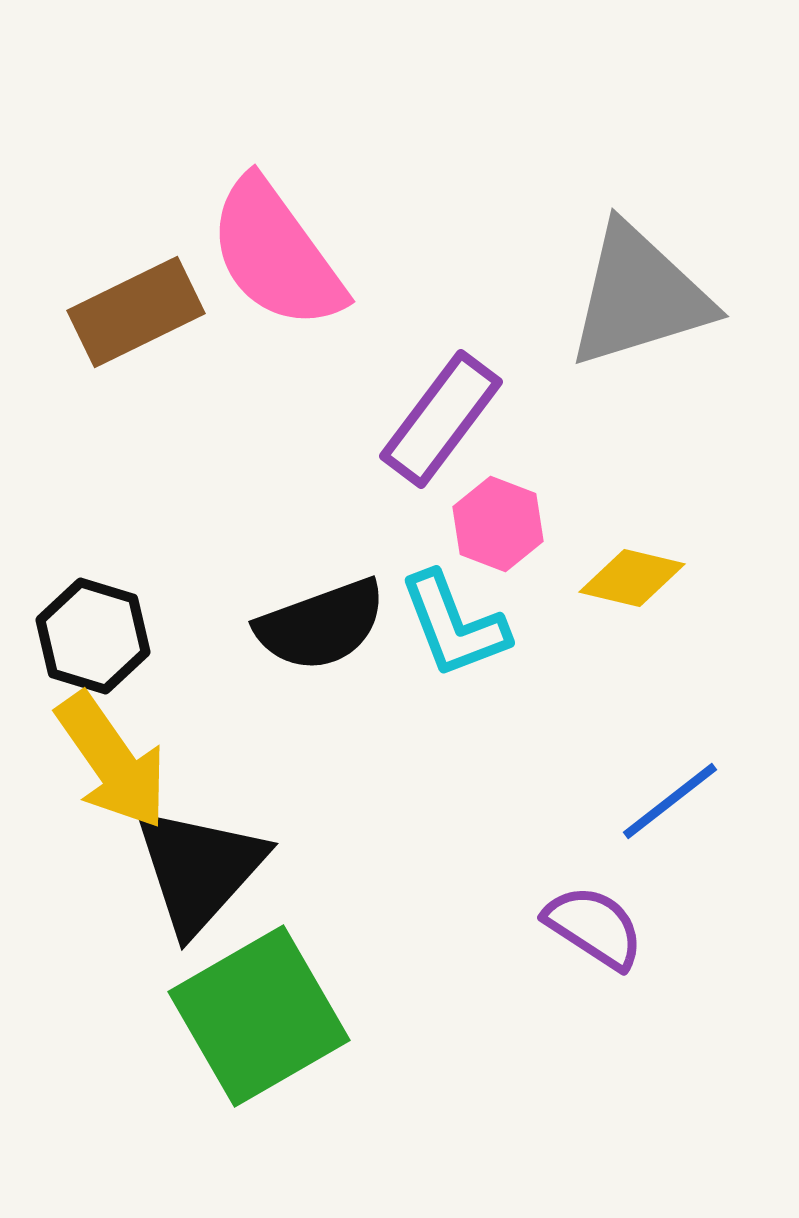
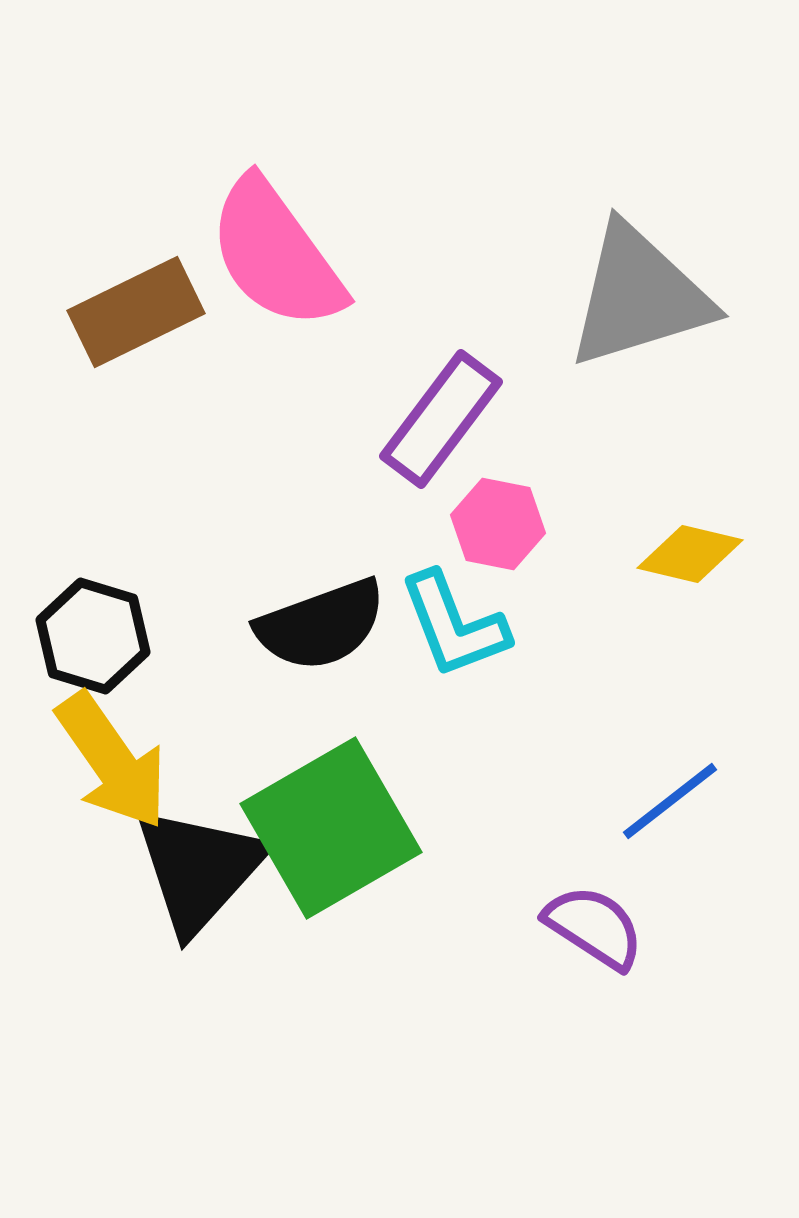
pink hexagon: rotated 10 degrees counterclockwise
yellow diamond: moved 58 px right, 24 px up
green square: moved 72 px right, 188 px up
